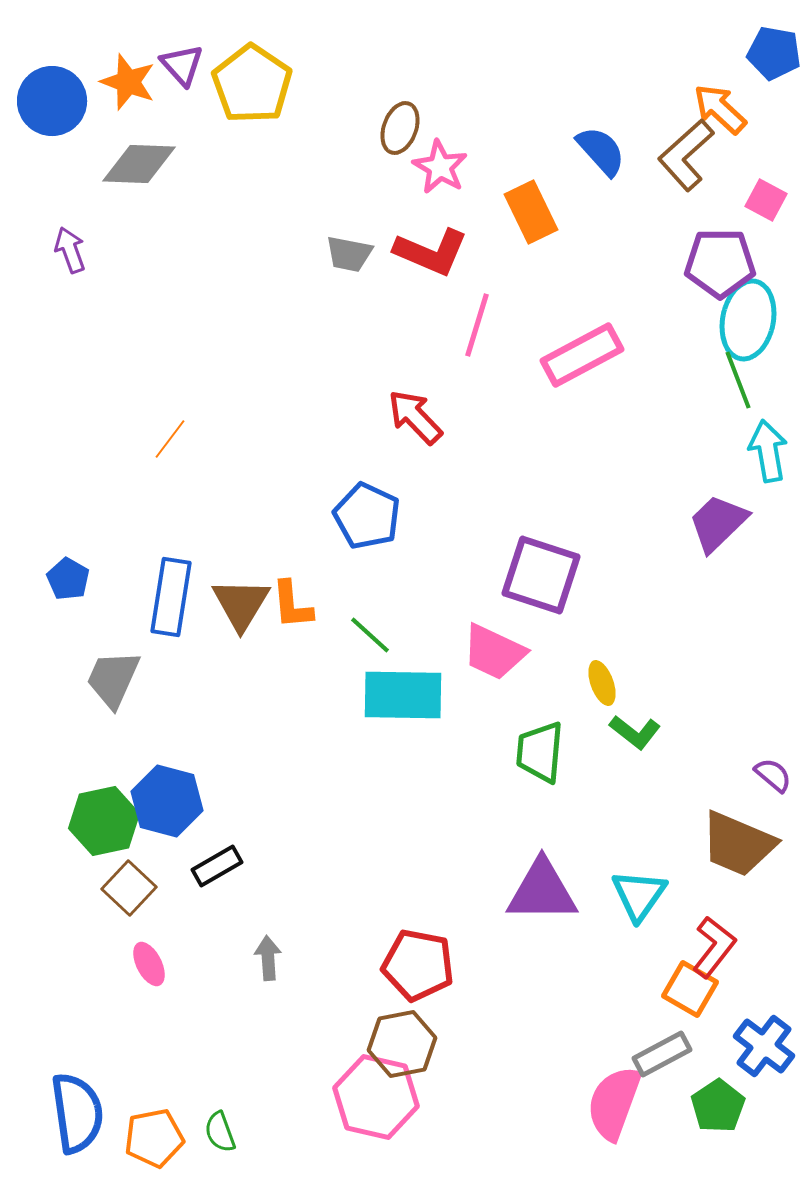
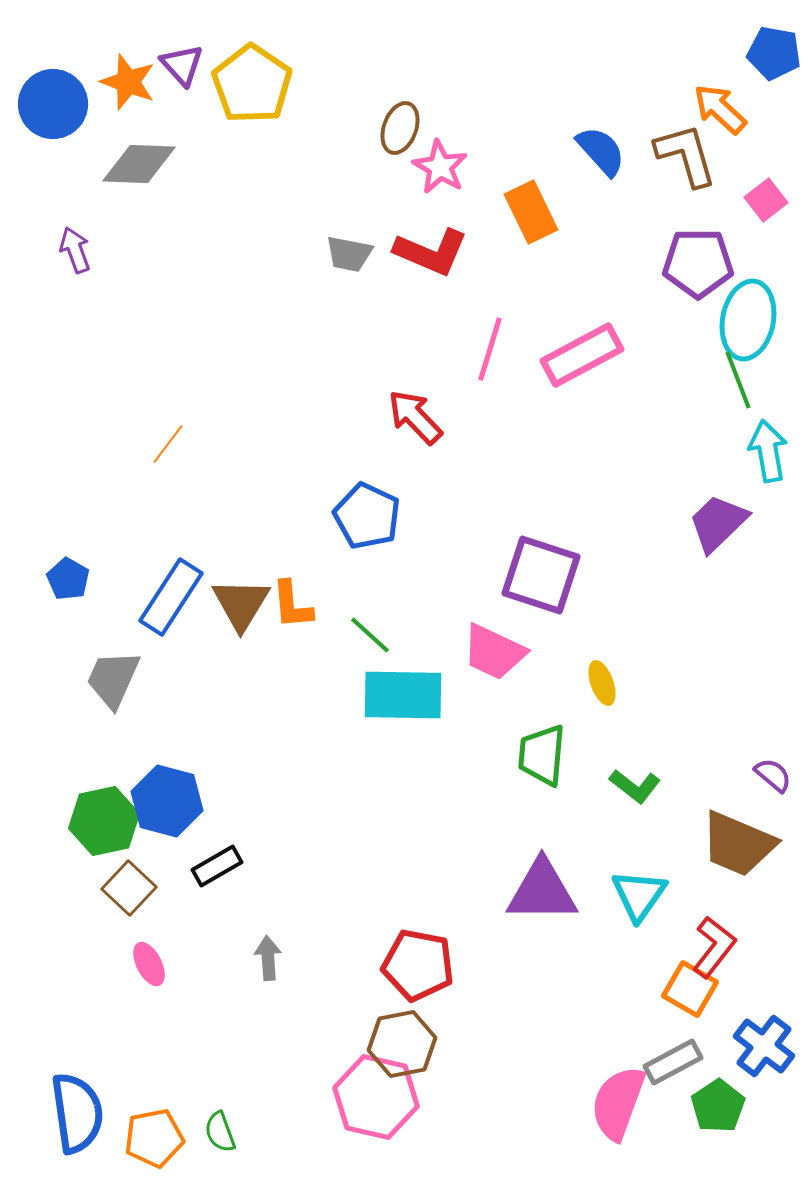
blue circle at (52, 101): moved 1 px right, 3 px down
brown L-shape at (686, 155): rotated 116 degrees clockwise
pink square at (766, 200): rotated 24 degrees clockwise
purple arrow at (70, 250): moved 5 px right
purple pentagon at (720, 263): moved 22 px left
pink line at (477, 325): moved 13 px right, 24 px down
orange line at (170, 439): moved 2 px left, 5 px down
blue rectangle at (171, 597): rotated 24 degrees clockwise
green L-shape at (635, 732): moved 54 px down
green trapezoid at (540, 752): moved 2 px right, 3 px down
gray rectangle at (662, 1054): moved 11 px right, 8 px down
pink semicircle at (614, 1103): moved 4 px right
